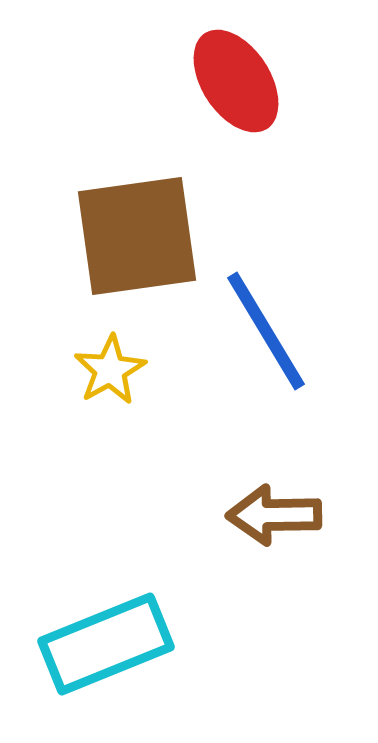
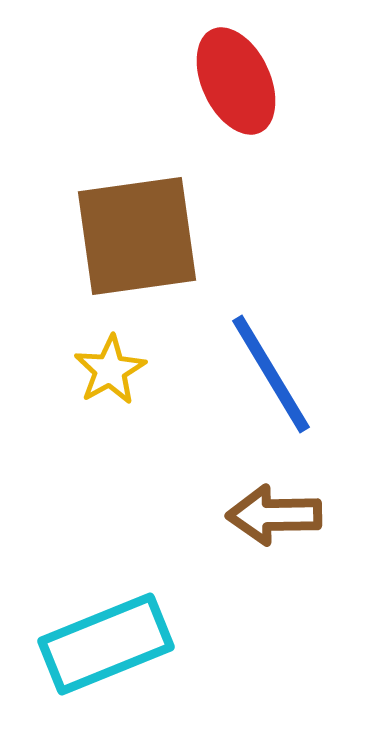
red ellipse: rotated 8 degrees clockwise
blue line: moved 5 px right, 43 px down
